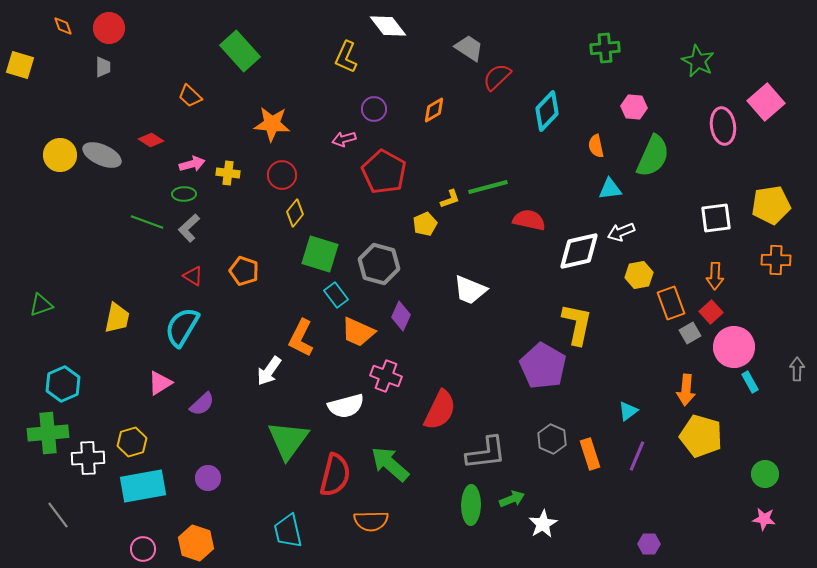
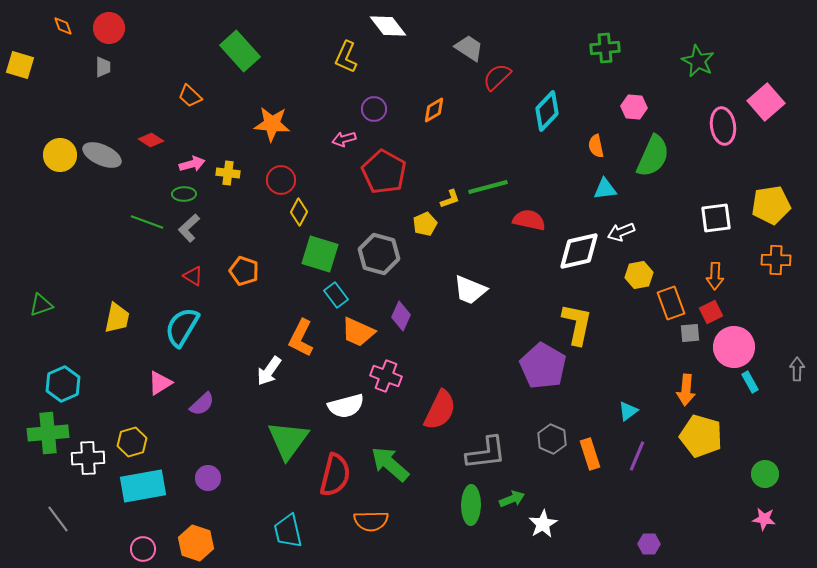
red circle at (282, 175): moved 1 px left, 5 px down
cyan triangle at (610, 189): moved 5 px left
yellow diamond at (295, 213): moved 4 px right, 1 px up; rotated 12 degrees counterclockwise
gray hexagon at (379, 264): moved 10 px up
red square at (711, 312): rotated 15 degrees clockwise
gray square at (690, 333): rotated 25 degrees clockwise
gray line at (58, 515): moved 4 px down
